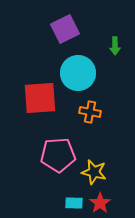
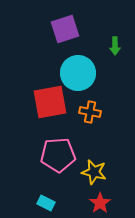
purple square: rotated 8 degrees clockwise
red square: moved 10 px right, 4 px down; rotated 6 degrees counterclockwise
cyan rectangle: moved 28 px left; rotated 24 degrees clockwise
